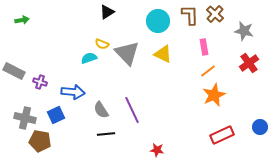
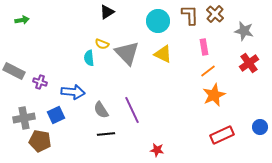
cyan semicircle: rotated 77 degrees counterclockwise
gray cross: moved 1 px left; rotated 25 degrees counterclockwise
